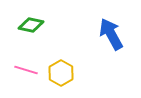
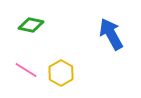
pink line: rotated 15 degrees clockwise
